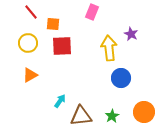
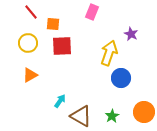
yellow arrow: moved 5 px down; rotated 25 degrees clockwise
brown triangle: rotated 35 degrees clockwise
